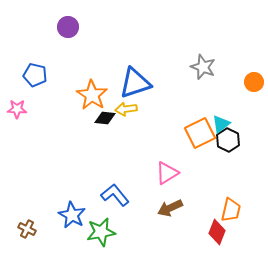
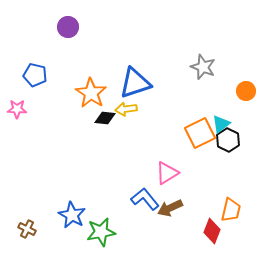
orange circle: moved 8 px left, 9 px down
orange star: moved 1 px left, 2 px up
blue L-shape: moved 30 px right, 4 px down
red diamond: moved 5 px left, 1 px up
